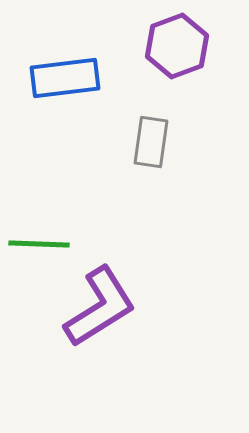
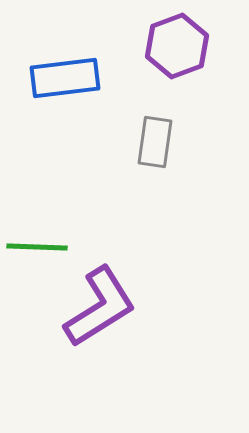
gray rectangle: moved 4 px right
green line: moved 2 px left, 3 px down
